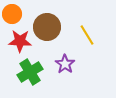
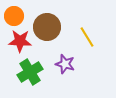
orange circle: moved 2 px right, 2 px down
yellow line: moved 2 px down
purple star: rotated 18 degrees counterclockwise
